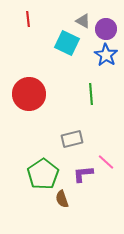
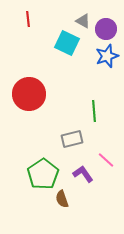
blue star: moved 1 px right, 1 px down; rotated 20 degrees clockwise
green line: moved 3 px right, 17 px down
pink line: moved 2 px up
purple L-shape: rotated 60 degrees clockwise
